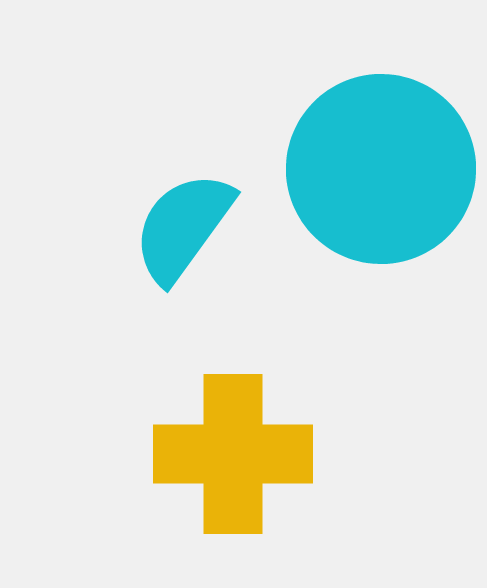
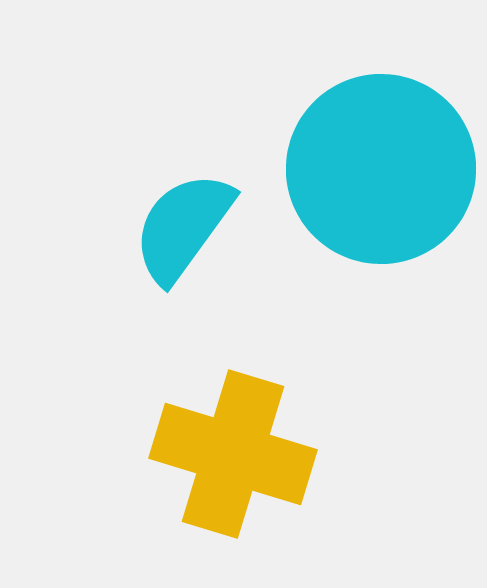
yellow cross: rotated 17 degrees clockwise
